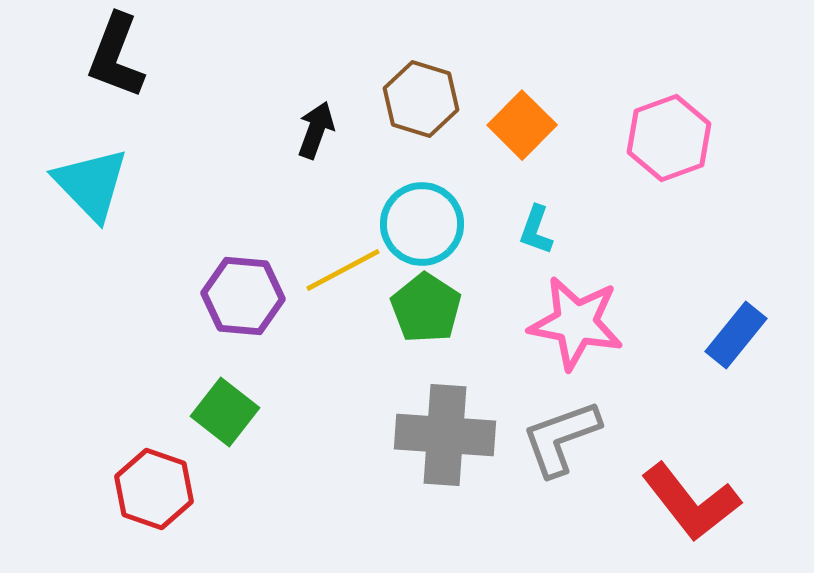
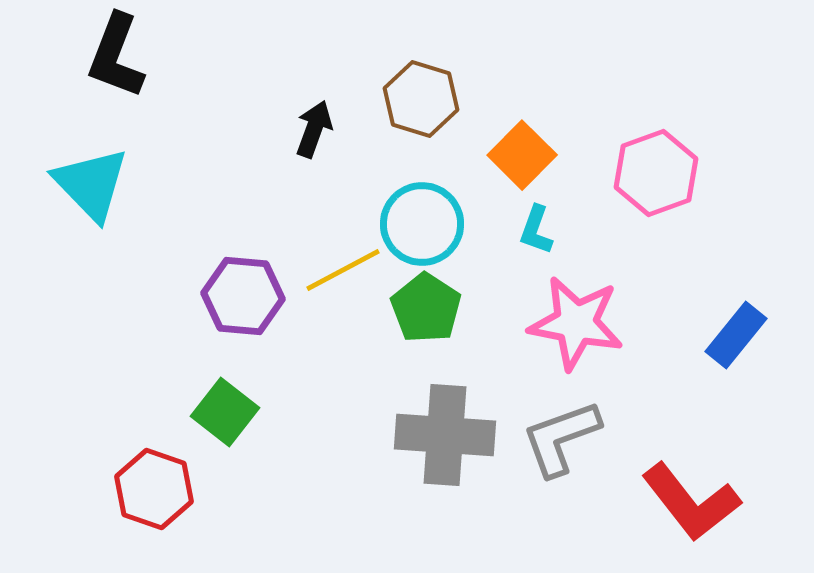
orange square: moved 30 px down
black arrow: moved 2 px left, 1 px up
pink hexagon: moved 13 px left, 35 px down
